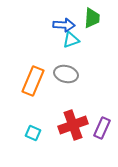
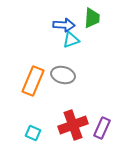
gray ellipse: moved 3 px left, 1 px down
